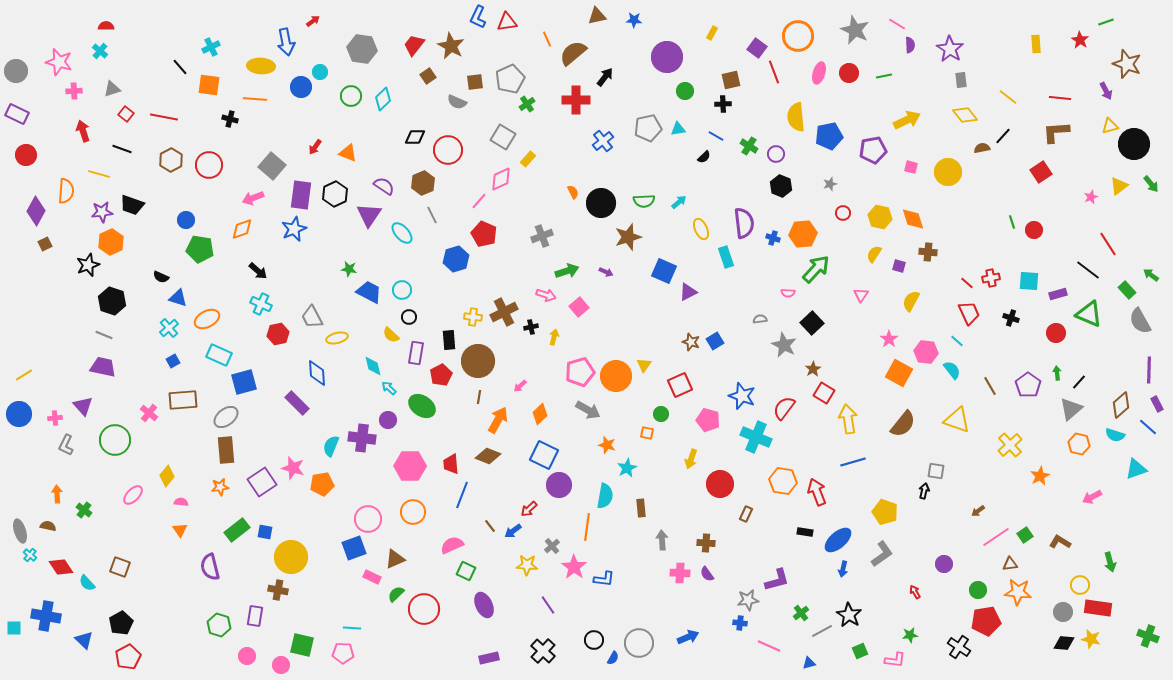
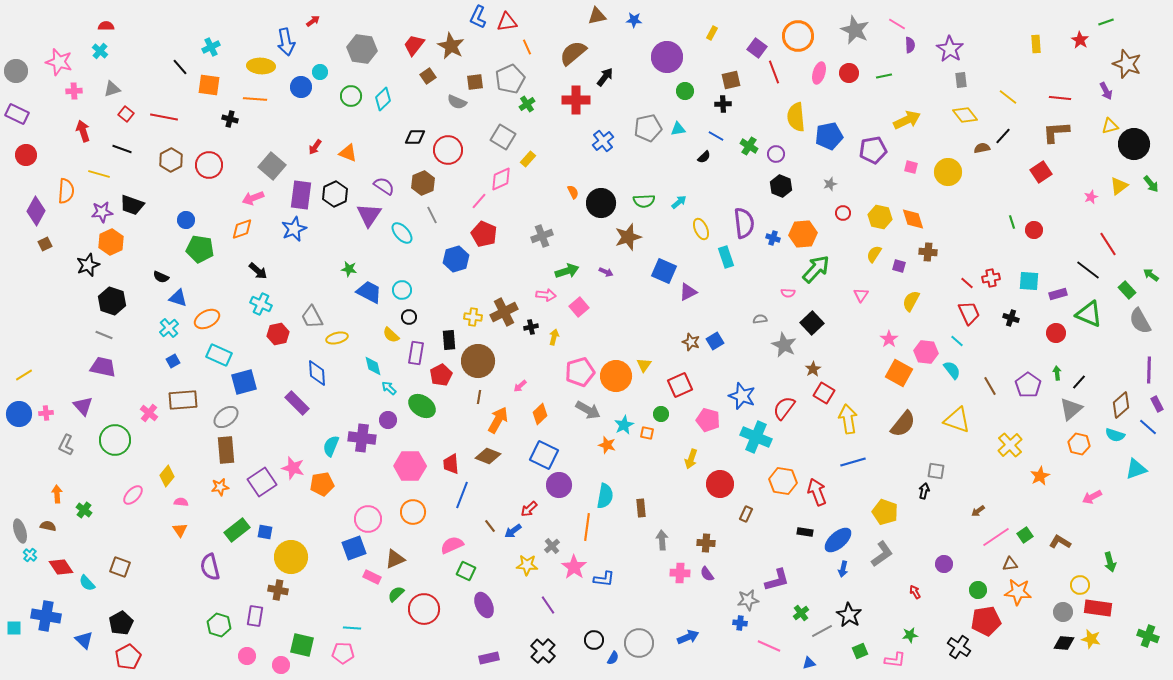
orange line at (547, 39): moved 20 px left, 8 px down
pink arrow at (546, 295): rotated 12 degrees counterclockwise
pink cross at (55, 418): moved 9 px left, 5 px up
cyan star at (627, 468): moved 3 px left, 43 px up
